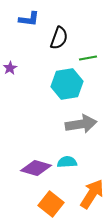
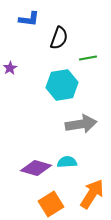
cyan hexagon: moved 5 px left, 1 px down
orange square: rotated 20 degrees clockwise
